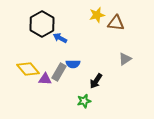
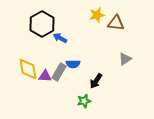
yellow diamond: rotated 30 degrees clockwise
purple triangle: moved 3 px up
